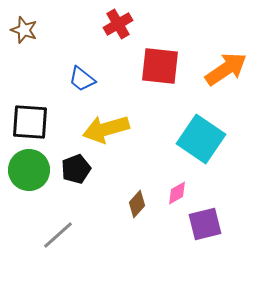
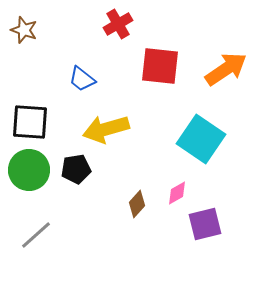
black pentagon: rotated 12 degrees clockwise
gray line: moved 22 px left
